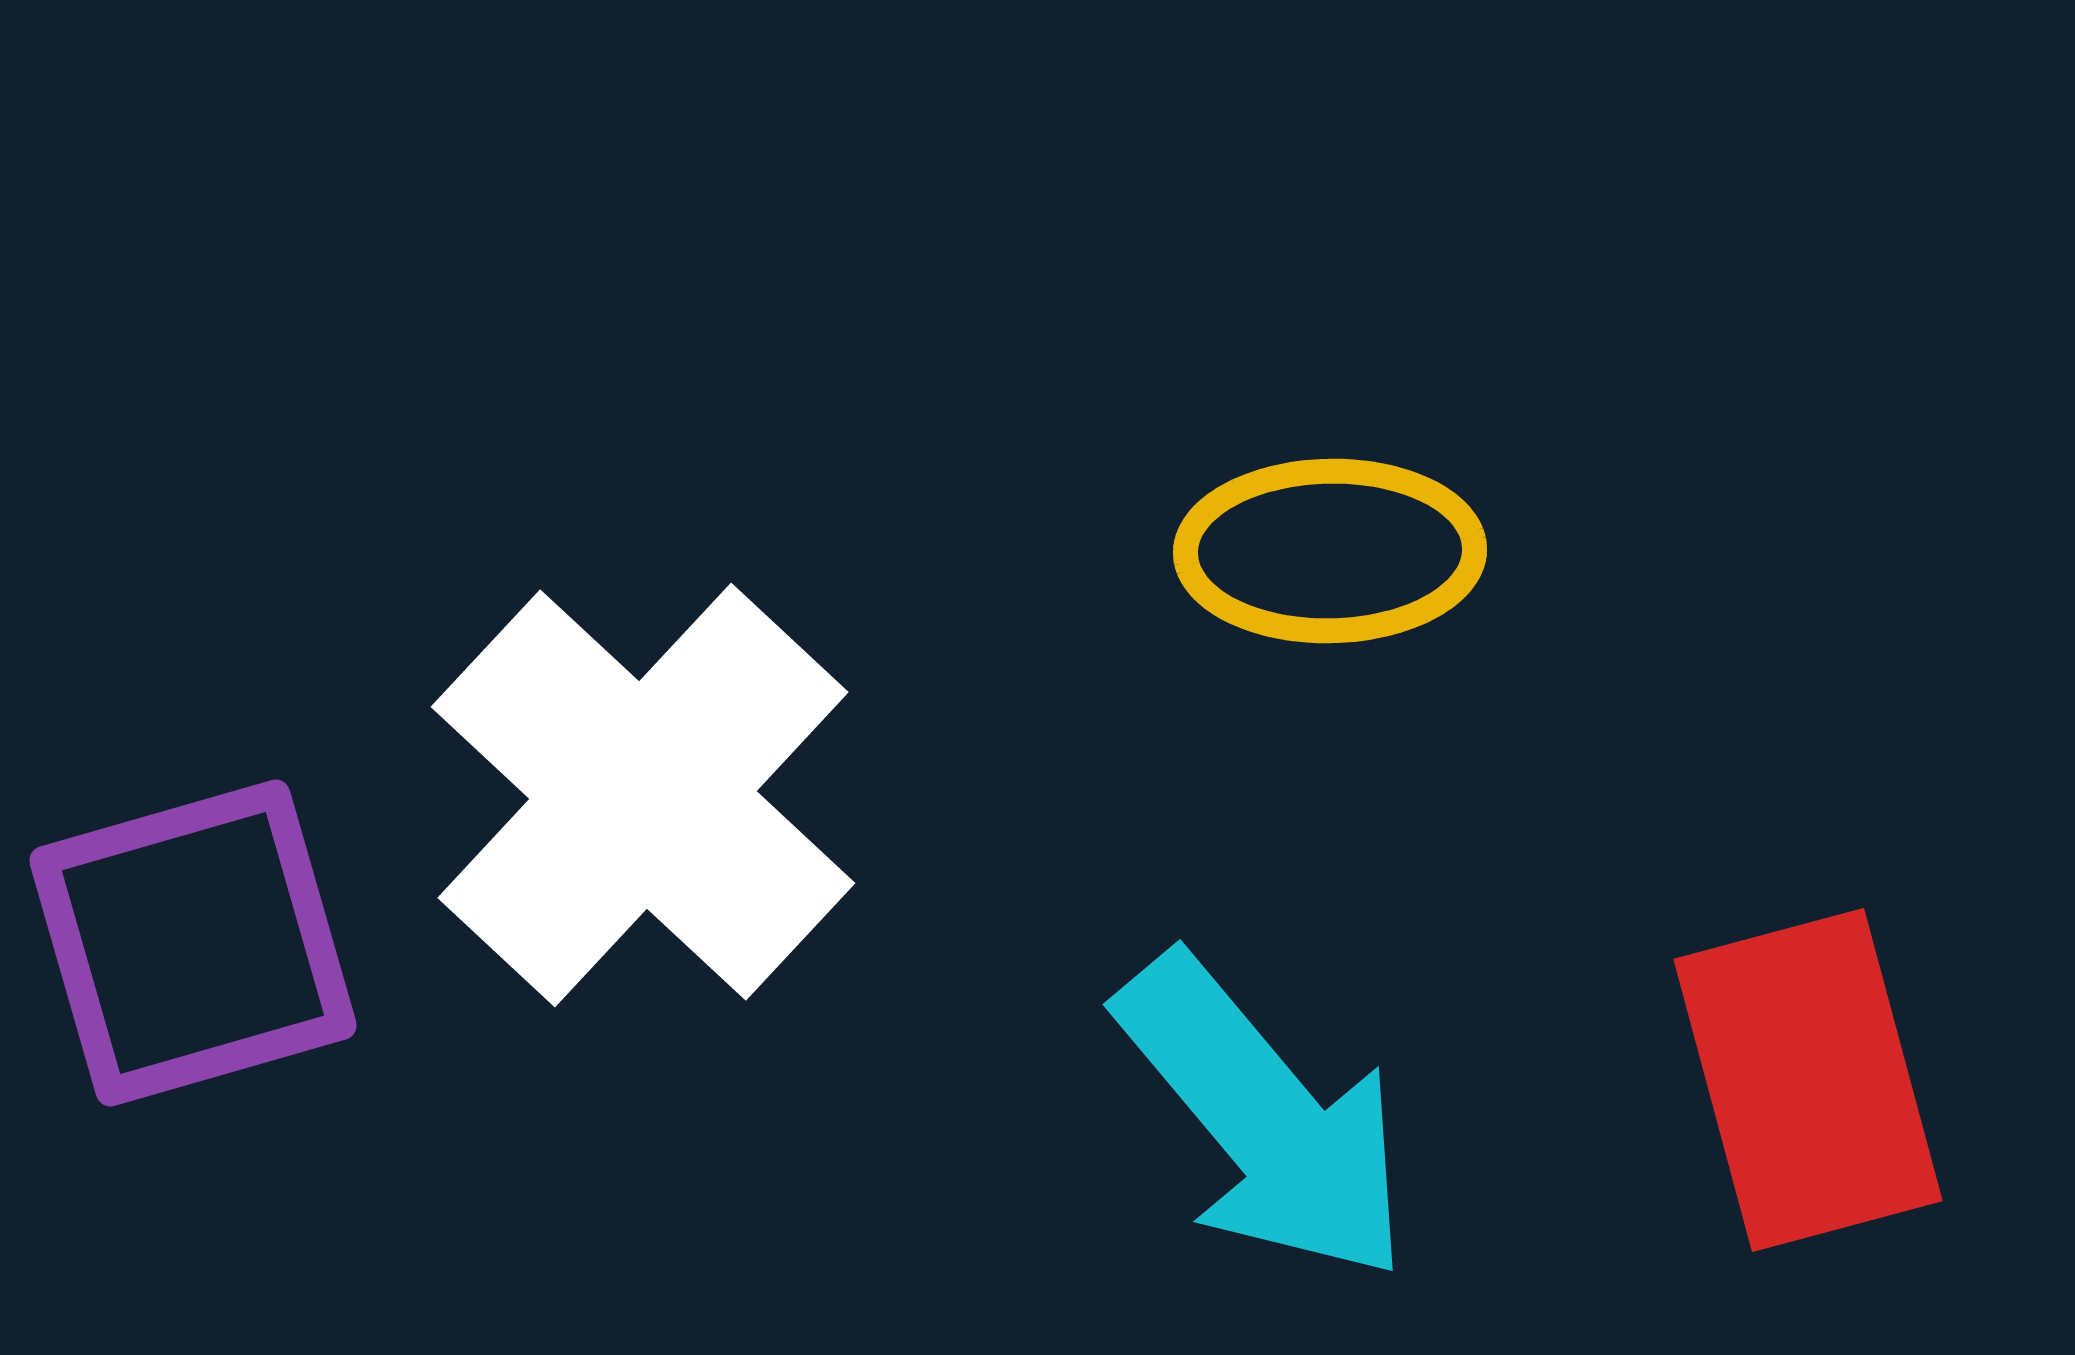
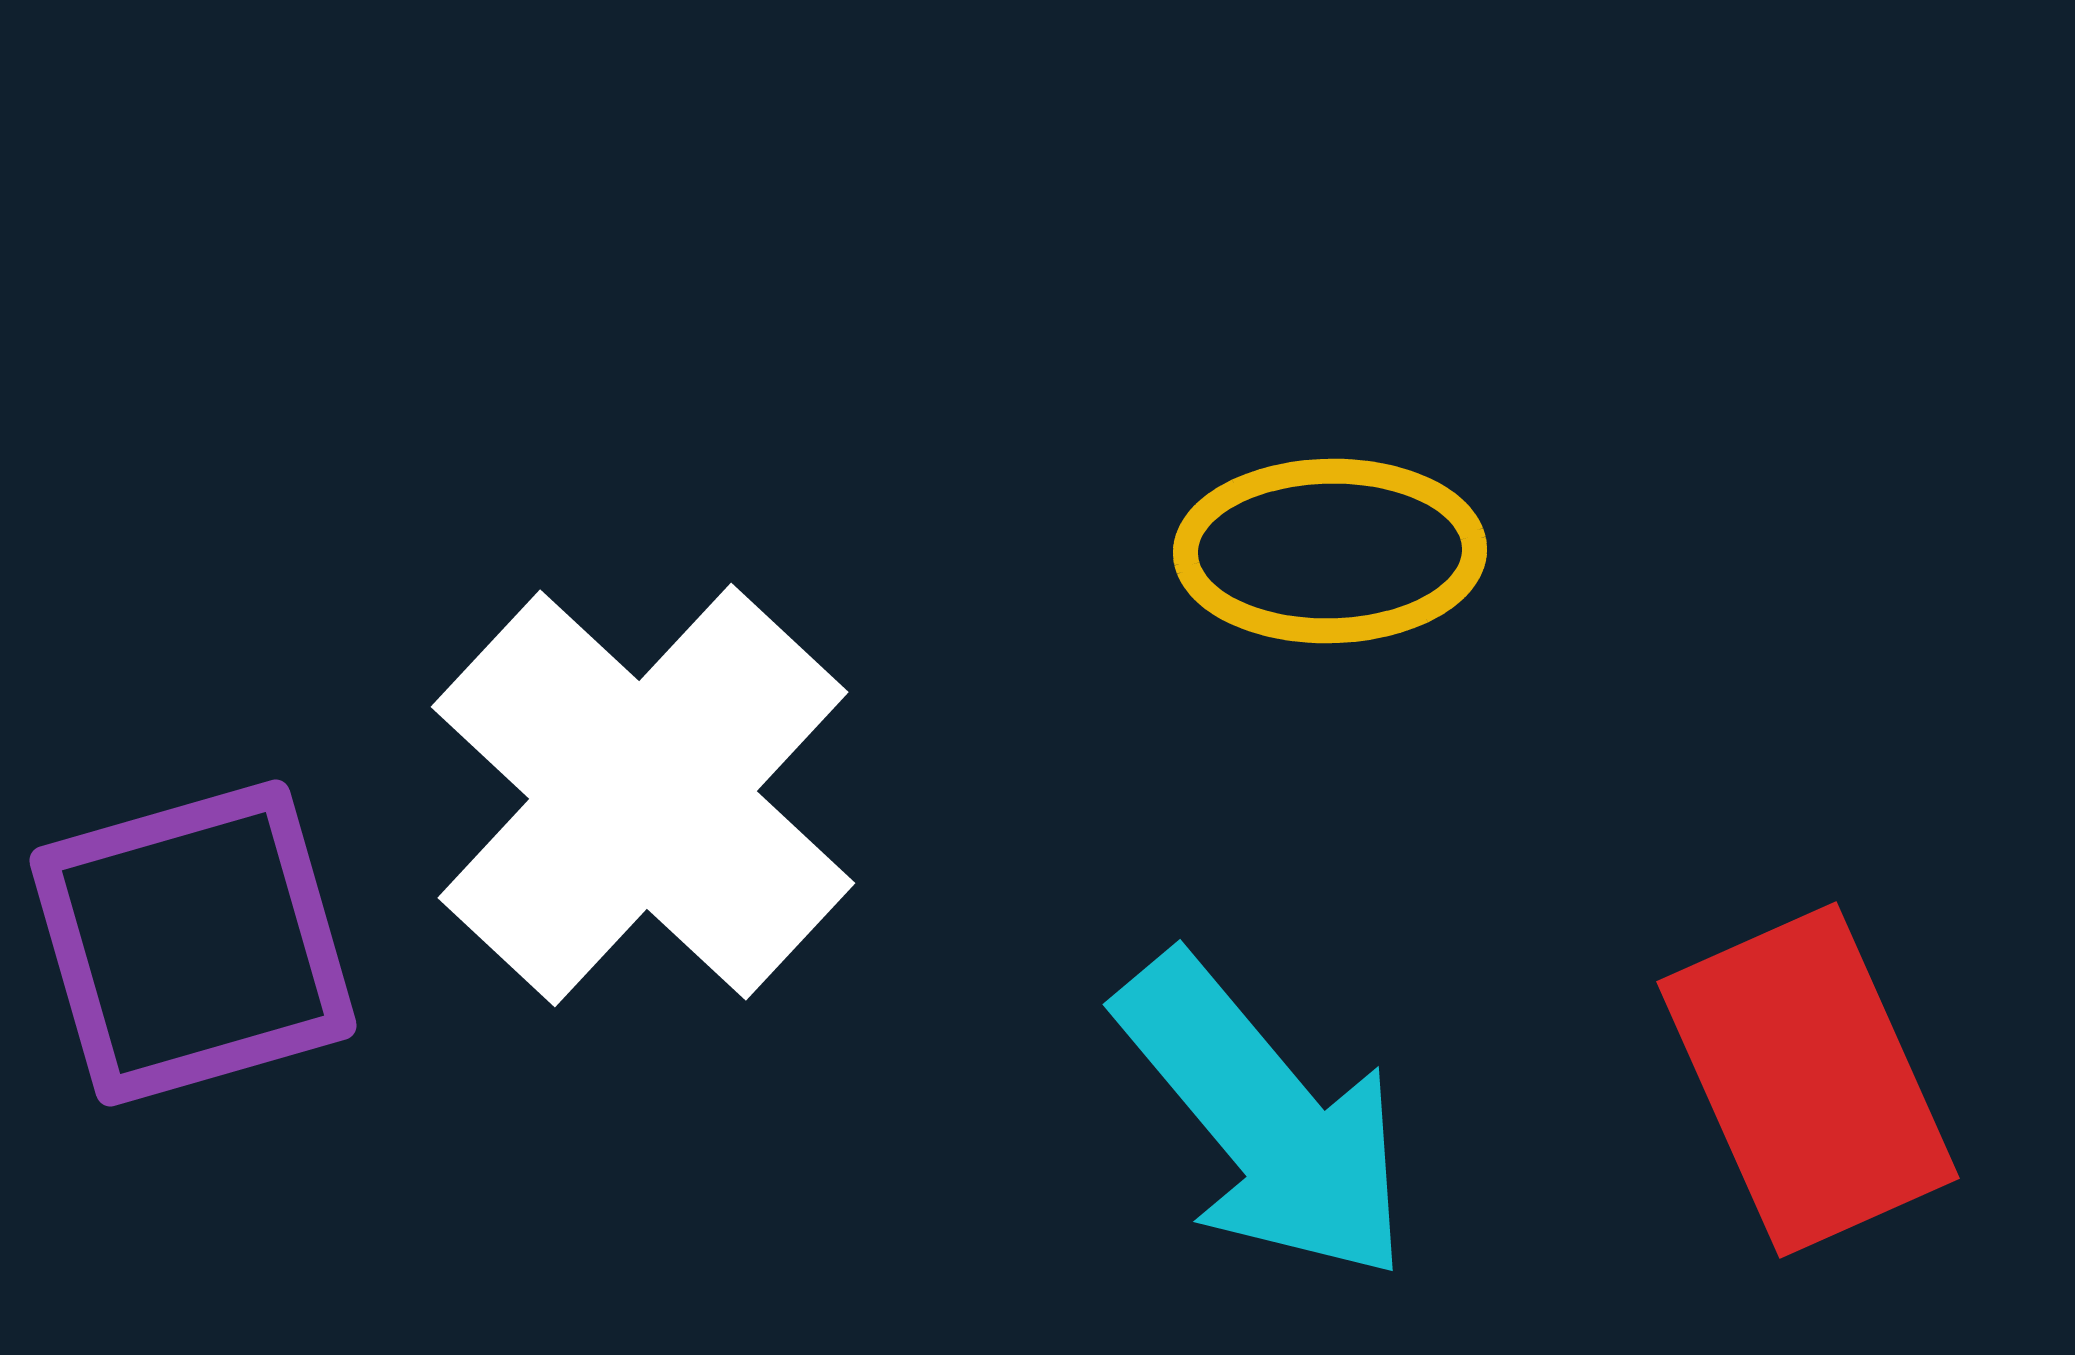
red rectangle: rotated 9 degrees counterclockwise
